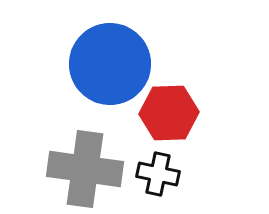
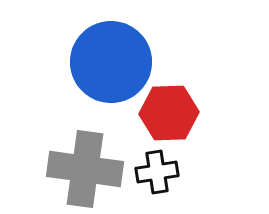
blue circle: moved 1 px right, 2 px up
black cross: moved 1 px left, 2 px up; rotated 21 degrees counterclockwise
